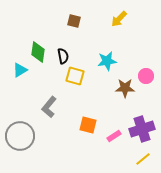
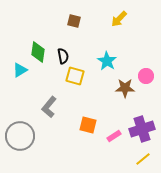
cyan star: rotated 30 degrees counterclockwise
